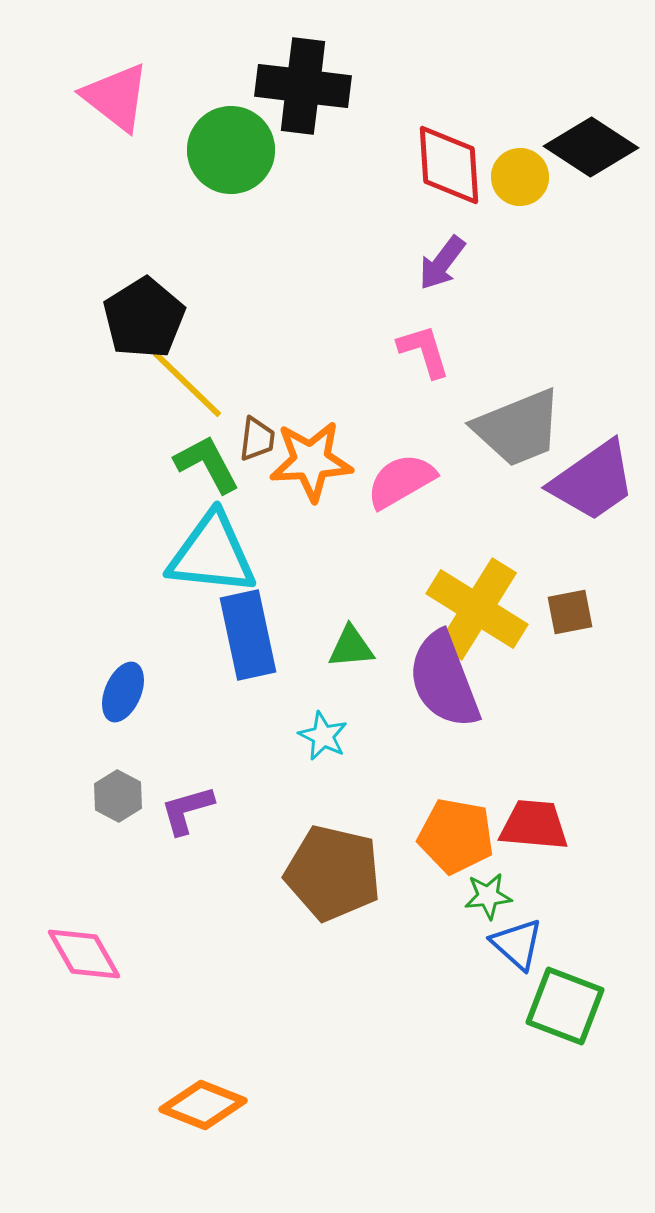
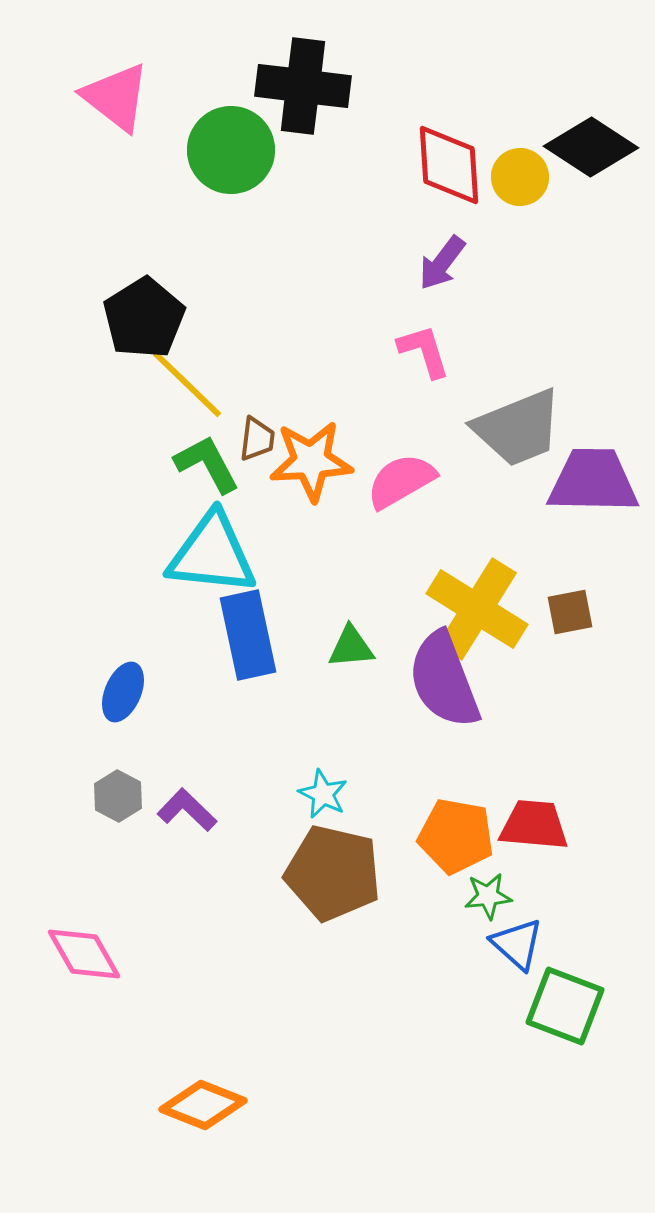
purple trapezoid: rotated 144 degrees counterclockwise
cyan star: moved 58 px down
purple L-shape: rotated 60 degrees clockwise
